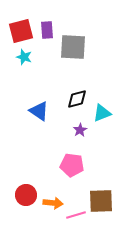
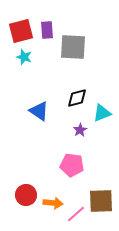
black diamond: moved 1 px up
pink line: moved 1 px up; rotated 24 degrees counterclockwise
